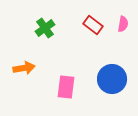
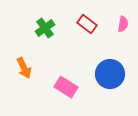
red rectangle: moved 6 px left, 1 px up
orange arrow: rotated 75 degrees clockwise
blue circle: moved 2 px left, 5 px up
pink rectangle: rotated 65 degrees counterclockwise
